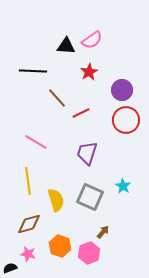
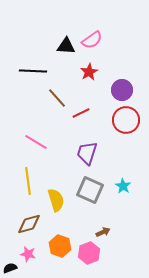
gray square: moved 7 px up
brown arrow: rotated 24 degrees clockwise
